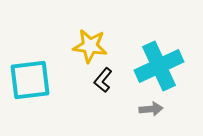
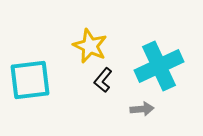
yellow star: rotated 16 degrees clockwise
gray arrow: moved 9 px left
